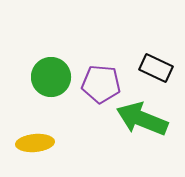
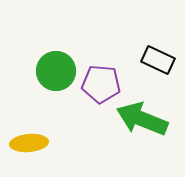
black rectangle: moved 2 px right, 8 px up
green circle: moved 5 px right, 6 px up
yellow ellipse: moved 6 px left
